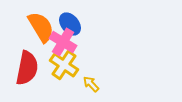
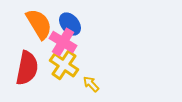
orange semicircle: moved 2 px left, 3 px up
